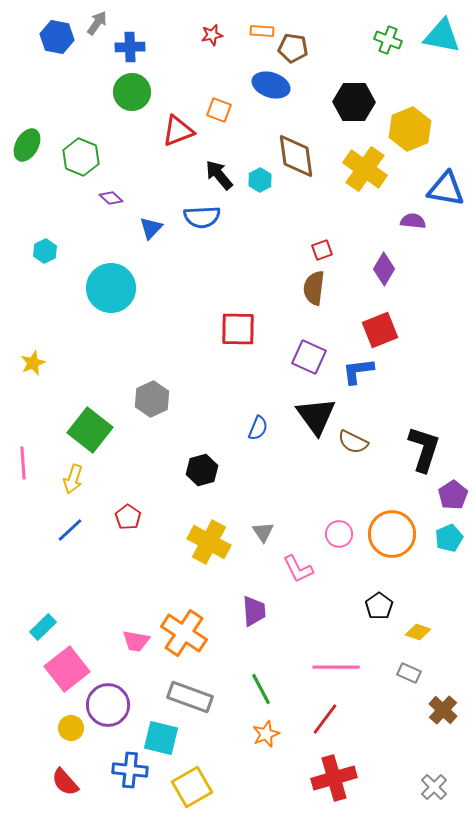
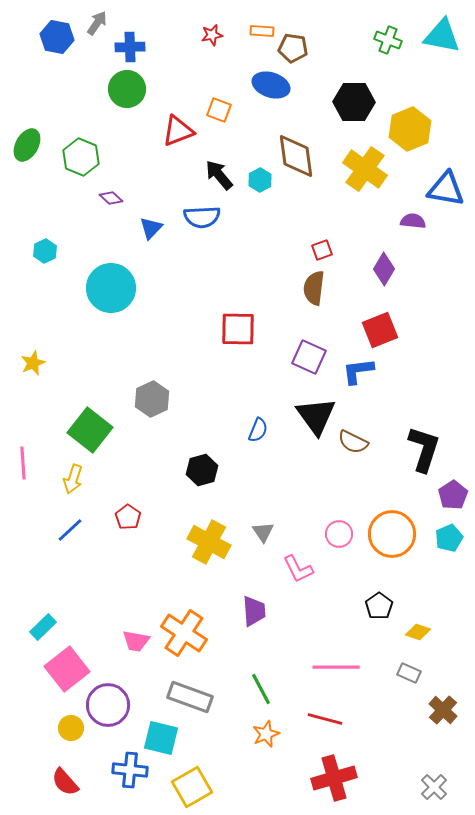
green circle at (132, 92): moved 5 px left, 3 px up
blue semicircle at (258, 428): moved 2 px down
red line at (325, 719): rotated 68 degrees clockwise
